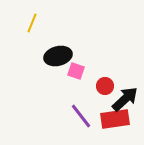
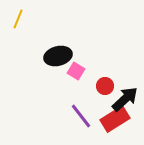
yellow line: moved 14 px left, 4 px up
pink square: rotated 12 degrees clockwise
red rectangle: rotated 24 degrees counterclockwise
